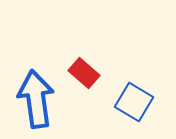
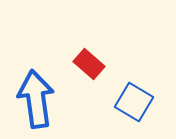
red rectangle: moved 5 px right, 9 px up
